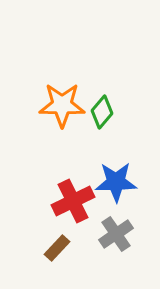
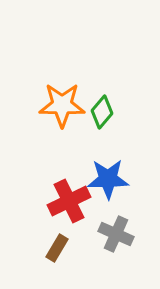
blue star: moved 8 px left, 3 px up
red cross: moved 4 px left
gray cross: rotated 32 degrees counterclockwise
brown rectangle: rotated 12 degrees counterclockwise
